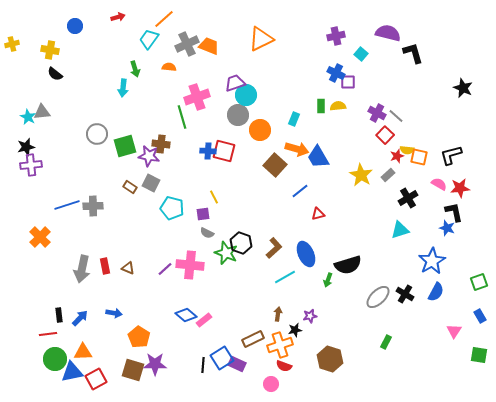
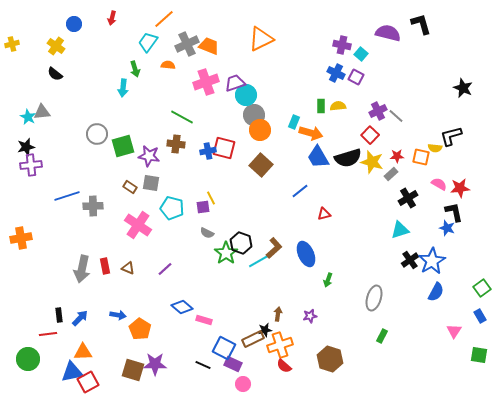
red arrow at (118, 17): moved 6 px left, 1 px down; rotated 120 degrees clockwise
blue circle at (75, 26): moved 1 px left, 2 px up
purple cross at (336, 36): moved 6 px right, 9 px down; rotated 24 degrees clockwise
cyan trapezoid at (149, 39): moved 1 px left, 3 px down
yellow cross at (50, 50): moved 6 px right, 4 px up; rotated 24 degrees clockwise
black L-shape at (413, 53): moved 8 px right, 29 px up
orange semicircle at (169, 67): moved 1 px left, 2 px up
purple square at (348, 82): moved 8 px right, 5 px up; rotated 28 degrees clockwise
pink cross at (197, 97): moved 9 px right, 15 px up
purple cross at (377, 113): moved 1 px right, 2 px up; rotated 36 degrees clockwise
gray circle at (238, 115): moved 16 px right
green line at (182, 117): rotated 45 degrees counterclockwise
cyan rectangle at (294, 119): moved 3 px down
red square at (385, 135): moved 15 px left
brown cross at (161, 144): moved 15 px right
green square at (125, 146): moved 2 px left
orange arrow at (297, 149): moved 14 px right, 16 px up
yellow semicircle at (407, 150): moved 28 px right, 2 px up
blue cross at (208, 151): rotated 14 degrees counterclockwise
red square at (224, 151): moved 3 px up
black L-shape at (451, 155): moved 19 px up
red star at (397, 156): rotated 16 degrees clockwise
orange square at (419, 157): moved 2 px right
brown square at (275, 165): moved 14 px left
yellow star at (361, 175): moved 11 px right, 13 px up; rotated 15 degrees counterclockwise
gray rectangle at (388, 175): moved 3 px right, 1 px up
gray square at (151, 183): rotated 18 degrees counterclockwise
yellow line at (214, 197): moved 3 px left, 1 px down
blue line at (67, 205): moved 9 px up
purple square at (203, 214): moved 7 px up
red triangle at (318, 214): moved 6 px right
orange cross at (40, 237): moved 19 px left, 1 px down; rotated 35 degrees clockwise
green star at (226, 253): rotated 15 degrees clockwise
pink cross at (190, 265): moved 52 px left, 40 px up; rotated 28 degrees clockwise
black semicircle at (348, 265): moved 107 px up
cyan line at (285, 277): moved 26 px left, 16 px up
green square at (479, 282): moved 3 px right, 6 px down; rotated 18 degrees counterclockwise
black cross at (405, 294): moved 5 px right, 34 px up; rotated 24 degrees clockwise
gray ellipse at (378, 297): moved 4 px left, 1 px down; rotated 30 degrees counterclockwise
blue arrow at (114, 313): moved 4 px right, 2 px down
blue diamond at (186, 315): moved 4 px left, 8 px up
pink rectangle at (204, 320): rotated 56 degrees clockwise
black star at (295, 330): moved 30 px left
orange pentagon at (139, 337): moved 1 px right, 8 px up
green rectangle at (386, 342): moved 4 px left, 6 px up
blue square at (222, 358): moved 2 px right, 10 px up; rotated 30 degrees counterclockwise
green circle at (55, 359): moved 27 px left
purple rectangle at (237, 364): moved 4 px left
black line at (203, 365): rotated 70 degrees counterclockwise
red semicircle at (284, 366): rotated 21 degrees clockwise
red square at (96, 379): moved 8 px left, 3 px down
pink circle at (271, 384): moved 28 px left
